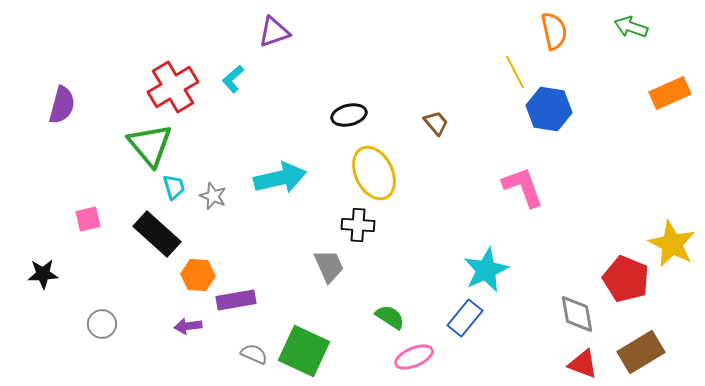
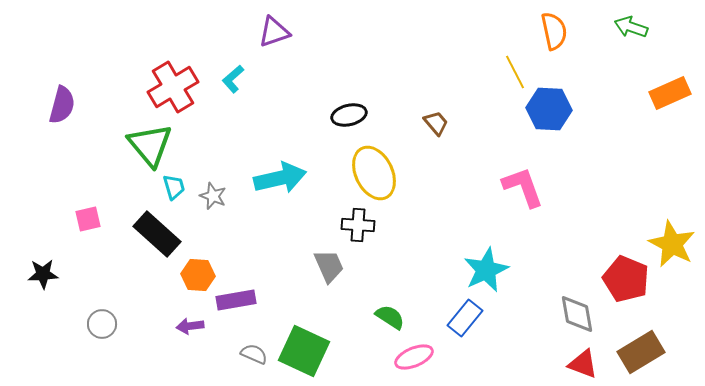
blue hexagon: rotated 6 degrees counterclockwise
purple arrow: moved 2 px right
